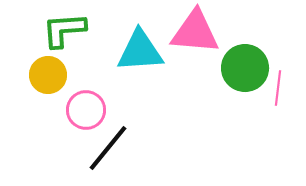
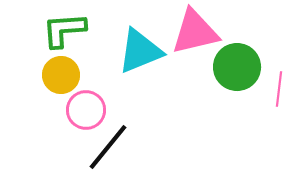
pink triangle: rotated 18 degrees counterclockwise
cyan triangle: rotated 18 degrees counterclockwise
green circle: moved 8 px left, 1 px up
yellow circle: moved 13 px right
pink line: moved 1 px right, 1 px down
black line: moved 1 px up
